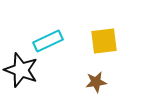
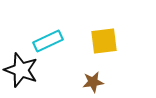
brown star: moved 3 px left
